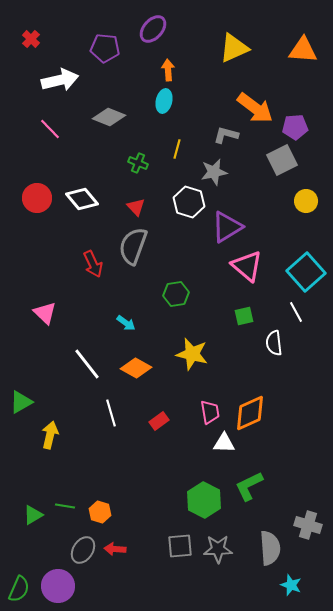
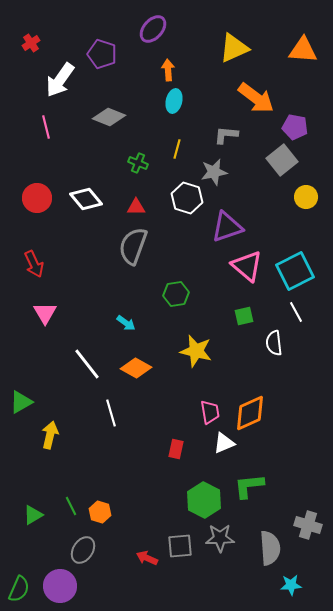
red cross at (31, 39): moved 4 px down; rotated 12 degrees clockwise
purple pentagon at (105, 48): moved 3 px left, 6 px down; rotated 12 degrees clockwise
white arrow at (60, 80): rotated 138 degrees clockwise
cyan ellipse at (164, 101): moved 10 px right
orange arrow at (255, 108): moved 1 px right, 10 px up
purple pentagon at (295, 127): rotated 15 degrees clockwise
pink line at (50, 129): moved 4 px left, 2 px up; rotated 30 degrees clockwise
gray L-shape at (226, 135): rotated 10 degrees counterclockwise
gray square at (282, 160): rotated 12 degrees counterclockwise
white diamond at (82, 199): moved 4 px right
yellow circle at (306, 201): moved 4 px up
white hexagon at (189, 202): moved 2 px left, 4 px up
red triangle at (136, 207): rotated 48 degrees counterclockwise
purple triangle at (227, 227): rotated 12 degrees clockwise
red arrow at (93, 264): moved 59 px left
cyan square at (306, 272): moved 11 px left, 1 px up; rotated 15 degrees clockwise
pink triangle at (45, 313): rotated 15 degrees clockwise
yellow star at (192, 354): moved 4 px right, 3 px up
red rectangle at (159, 421): moved 17 px right, 28 px down; rotated 42 degrees counterclockwise
white triangle at (224, 443): rotated 25 degrees counterclockwise
green L-shape at (249, 486): rotated 20 degrees clockwise
green line at (65, 506): moved 6 px right; rotated 54 degrees clockwise
red arrow at (115, 549): moved 32 px right, 9 px down; rotated 20 degrees clockwise
gray star at (218, 549): moved 2 px right, 11 px up
cyan star at (291, 585): rotated 25 degrees counterclockwise
purple circle at (58, 586): moved 2 px right
